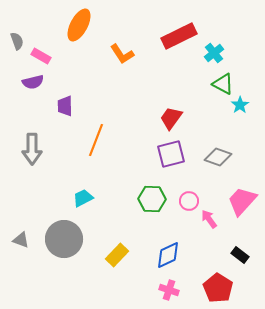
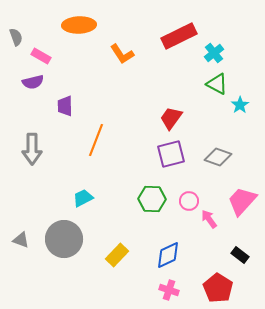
orange ellipse: rotated 60 degrees clockwise
gray semicircle: moved 1 px left, 4 px up
green triangle: moved 6 px left
